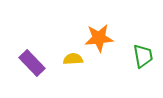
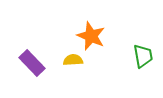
orange star: moved 8 px left, 2 px up; rotated 28 degrees clockwise
yellow semicircle: moved 1 px down
